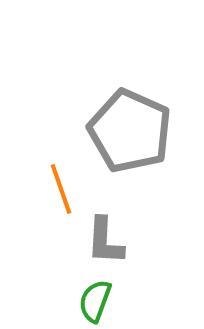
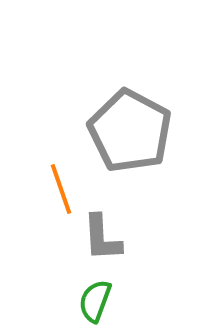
gray pentagon: rotated 4 degrees clockwise
gray L-shape: moved 3 px left, 3 px up; rotated 6 degrees counterclockwise
